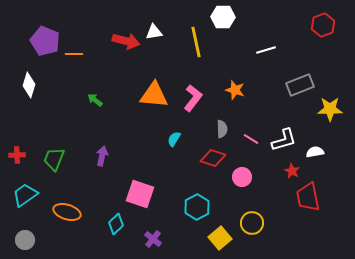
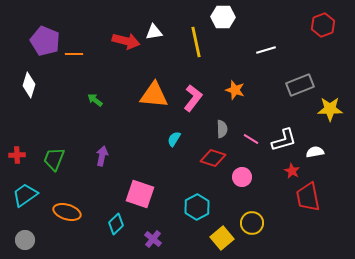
yellow square: moved 2 px right
